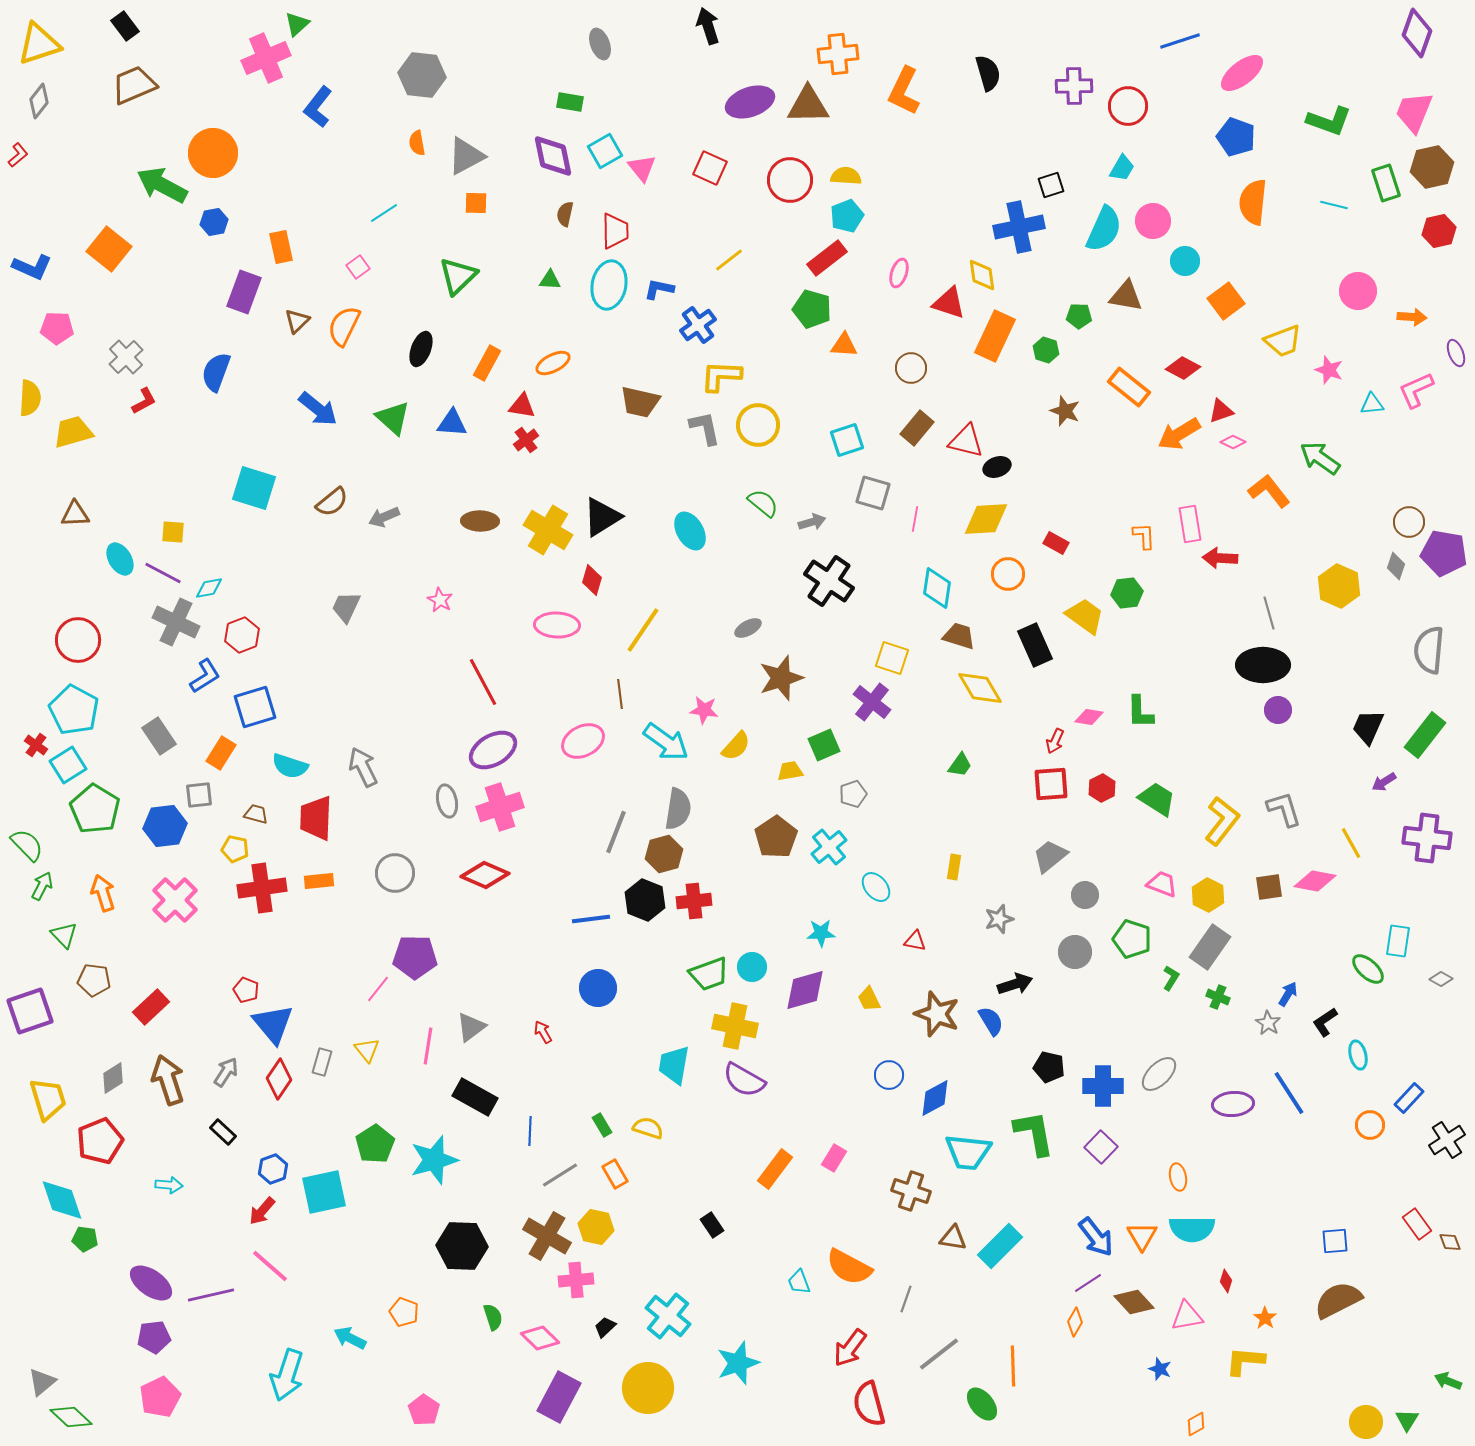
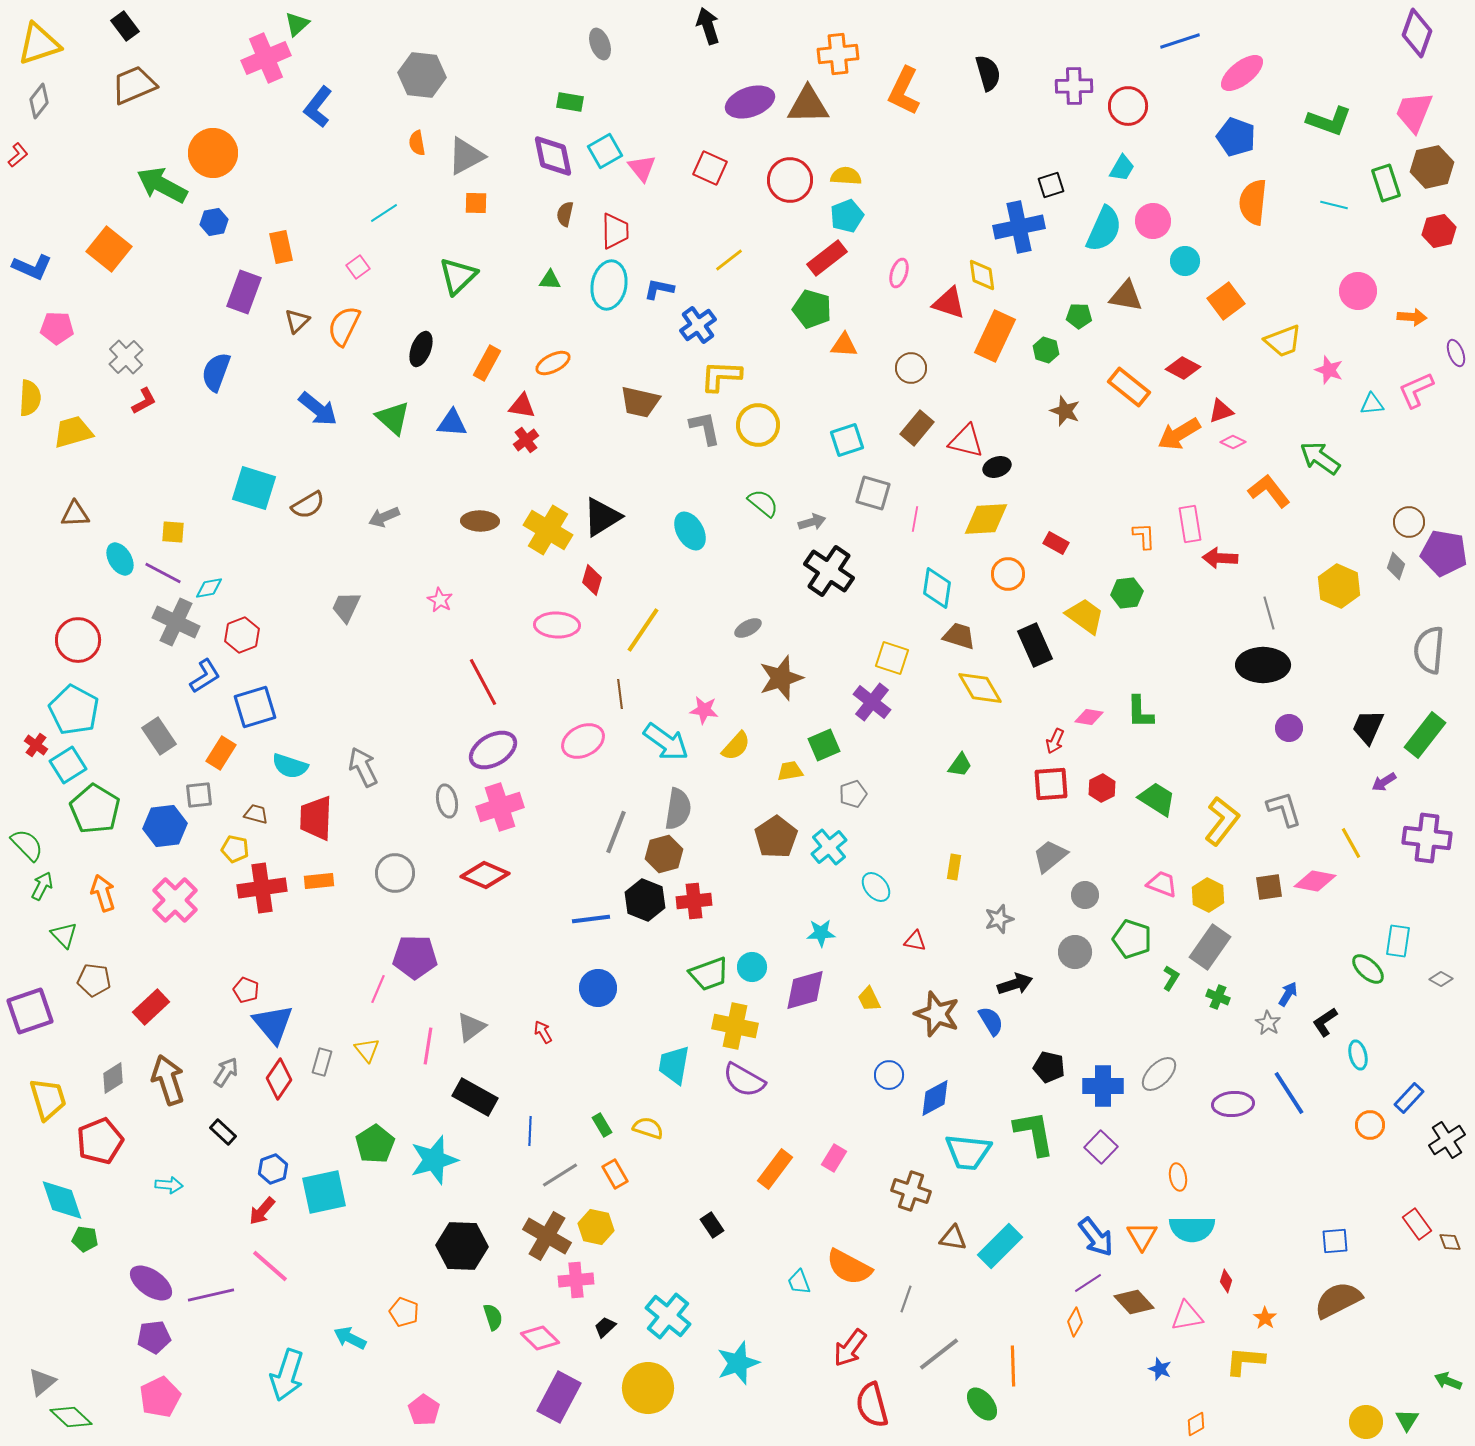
brown semicircle at (332, 502): moved 24 px left, 3 px down; rotated 8 degrees clockwise
black cross at (829, 581): moved 10 px up
purple circle at (1278, 710): moved 11 px right, 18 px down
pink line at (378, 989): rotated 16 degrees counterclockwise
red semicircle at (869, 1404): moved 3 px right, 1 px down
